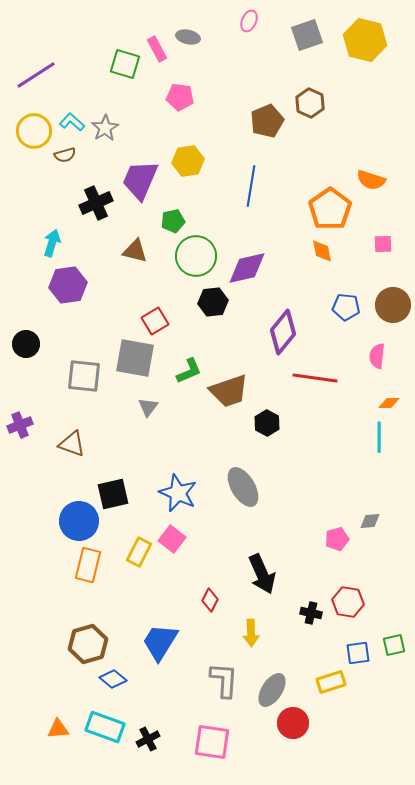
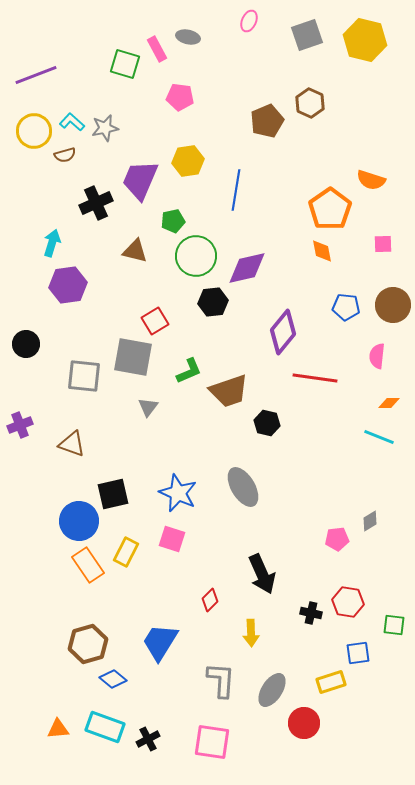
purple line at (36, 75): rotated 12 degrees clockwise
gray star at (105, 128): rotated 20 degrees clockwise
blue line at (251, 186): moved 15 px left, 4 px down
gray square at (135, 358): moved 2 px left, 1 px up
black hexagon at (267, 423): rotated 15 degrees counterclockwise
cyan line at (379, 437): rotated 68 degrees counterclockwise
gray diamond at (370, 521): rotated 25 degrees counterclockwise
pink square at (172, 539): rotated 20 degrees counterclockwise
pink pentagon at (337, 539): rotated 10 degrees clockwise
yellow rectangle at (139, 552): moved 13 px left
orange rectangle at (88, 565): rotated 48 degrees counterclockwise
red diamond at (210, 600): rotated 20 degrees clockwise
green square at (394, 645): moved 20 px up; rotated 20 degrees clockwise
gray L-shape at (224, 680): moved 3 px left
red circle at (293, 723): moved 11 px right
